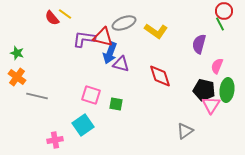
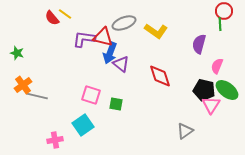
green line: rotated 24 degrees clockwise
purple triangle: rotated 24 degrees clockwise
orange cross: moved 6 px right, 8 px down; rotated 18 degrees clockwise
green ellipse: rotated 60 degrees counterclockwise
